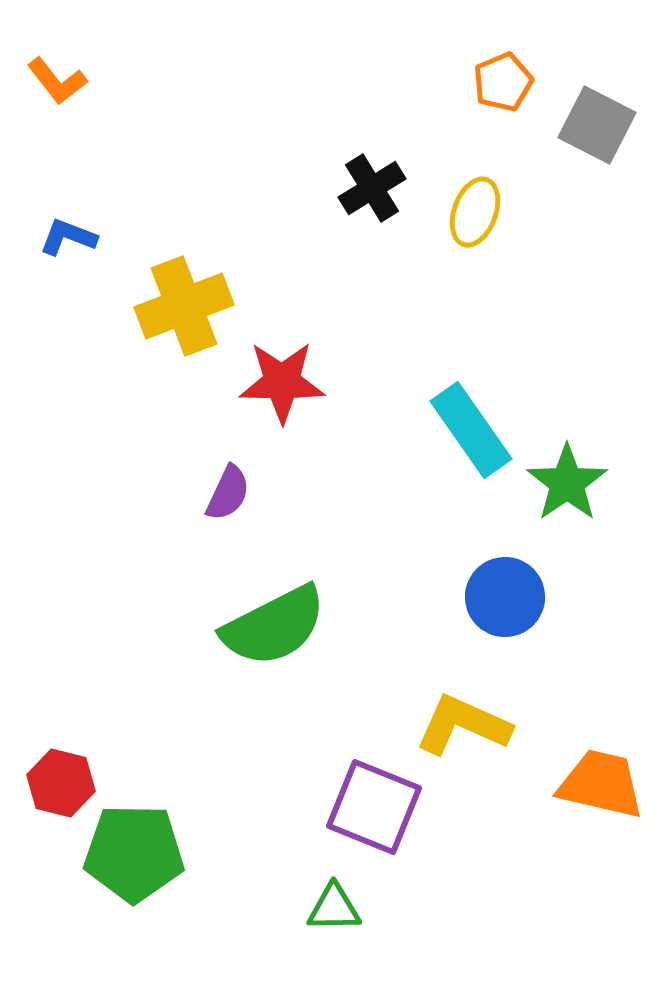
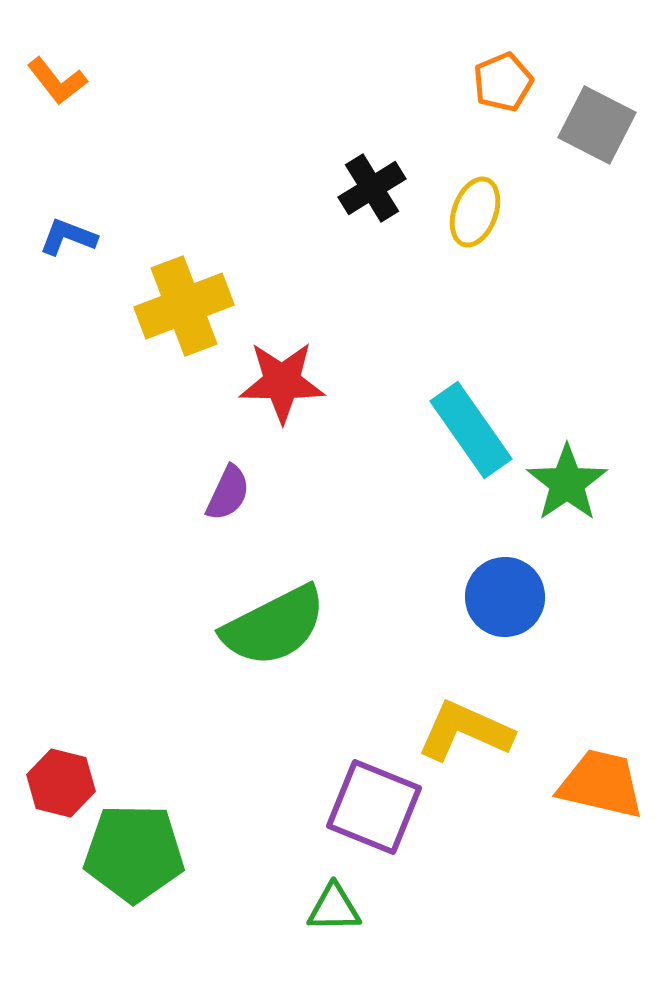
yellow L-shape: moved 2 px right, 6 px down
